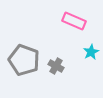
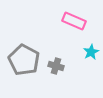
gray pentagon: rotated 8 degrees clockwise
gray cross: rotated 14 degrees counterclockwise
